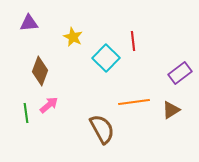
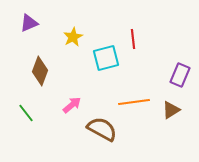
purple triangle: rotated 18 degrees counterclockwise
yellow star: rotated 18 degrees clockwise
red line: moved 2 px up
cyan square: rotated 32 degrees clockwise
purple rectangle: moved 2 px down; rotated 30 degrees counterclockwise
pink arrow: moved 23 px right
green line: rotated 30 degrees counterclockwise
brown semicircle: rotated 32 degrees counterclockwise
